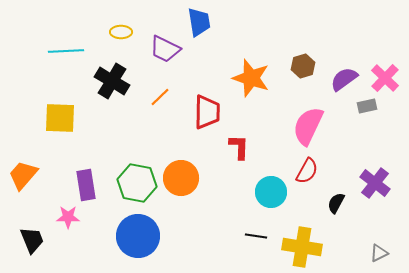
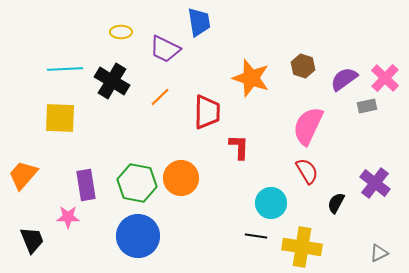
cyan line: moved 1 px left, 18 px down
brown hexagon: rotated 25 degrees counterclockwise
red semicircle: rotated 60 degrees counterclockwise
cyan circle: moved 11 px down
